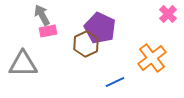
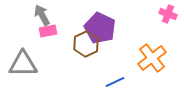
pink cross: rotated 24 degrees counterclockwise
